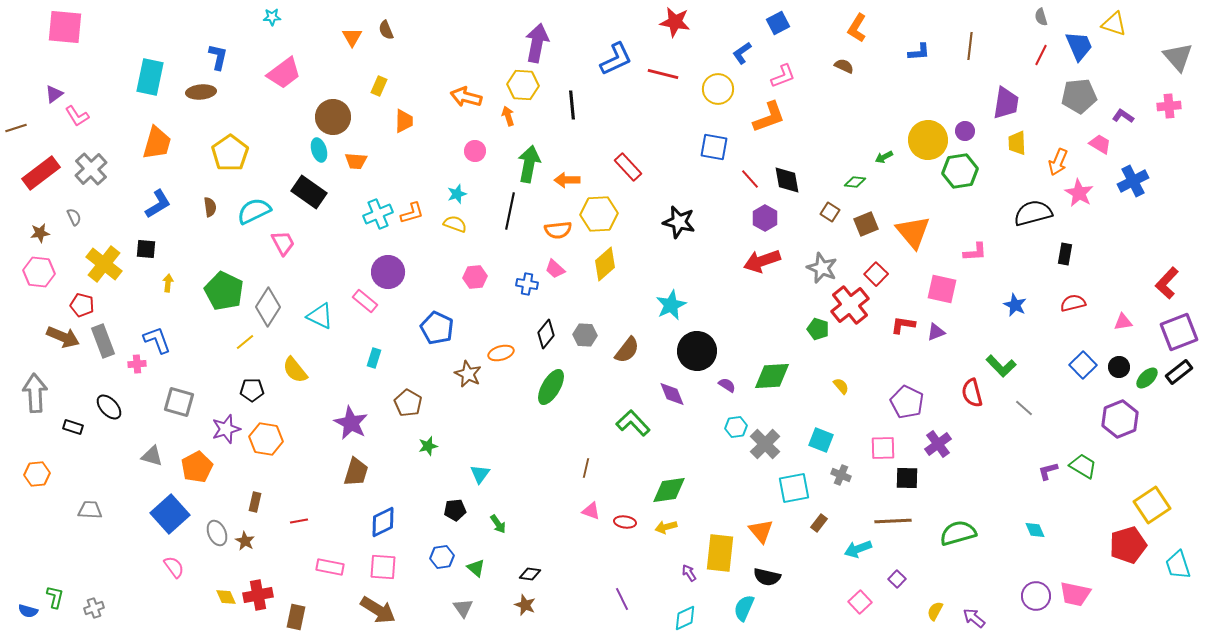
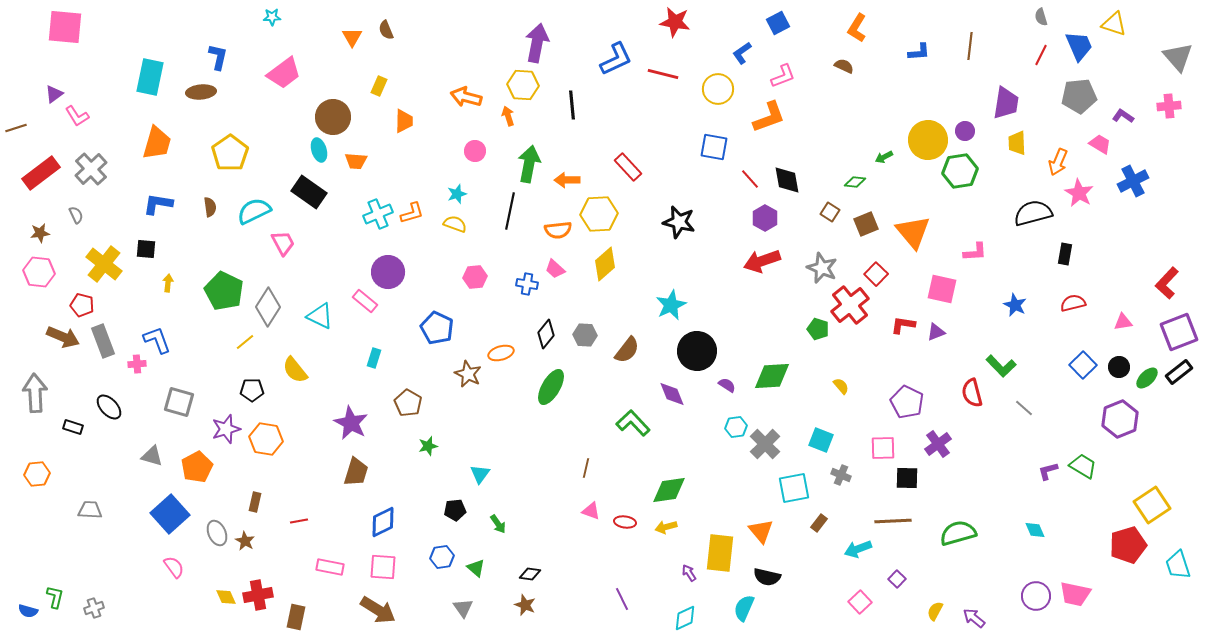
blue L-shape at (158, 204): rotated 140 degrees counterclockwise
gray semicircle at (74, 217): moved 2 px right, 2 px up
